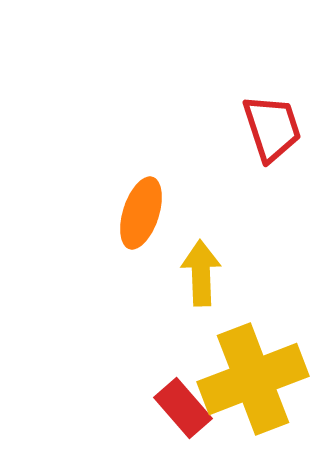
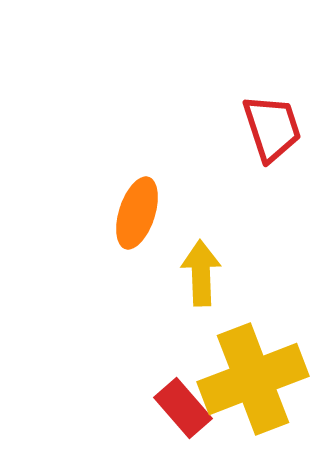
orange ellipse: moved 4 px left
